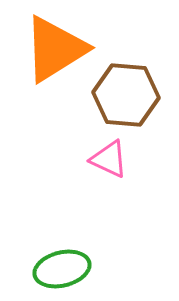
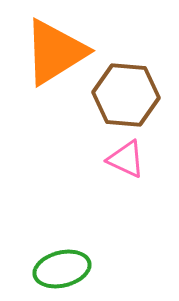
orange triangle: moved 3 px down
pink triangle: moved 17 px right
